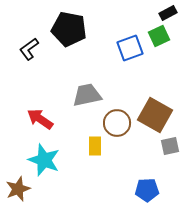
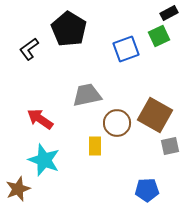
black rectangle: moved 1 px right
black pentagon: rotated 20 degrees clockwise
blue square: moved 4 px left, 1 px down
